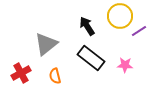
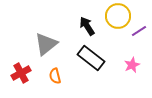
yellow circle: moved 2 px left
pink star: moved 7 px right; rotated 28 degrees counterclockwise
